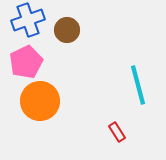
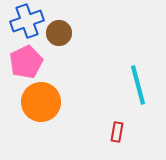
blue cross: moved 1 px left, 1 px down
brown circle: moved 8 px left, 3 px down
orange circle: moved 1 px right, 1 px down
red rectangle: rotated 42 degrees clockwise
